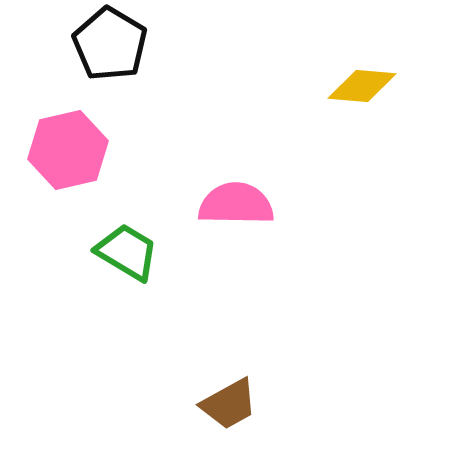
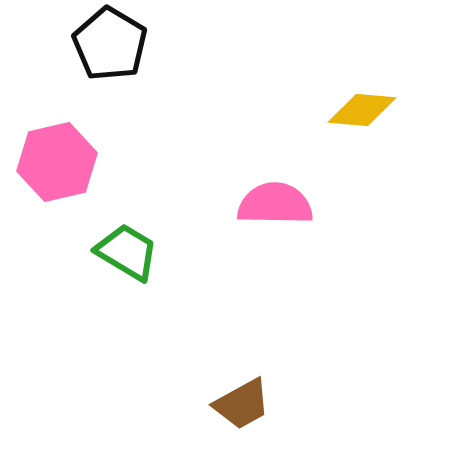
yellow diamond: moved 24 px down
pink hexagon: moved 11 px left, 12 px down
pink semicircle: moved 39 px right
brown trapezoid: moved 13 px right
